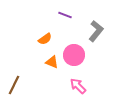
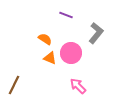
purple line: moved 1 px right
gray L-shape: moved 2 px down
orange semicircle: rotated 112 degrees counterclockwise
pink circle: moved 3 px left, 2 px up
orange triangle: moved 2 px left, 4 px up
